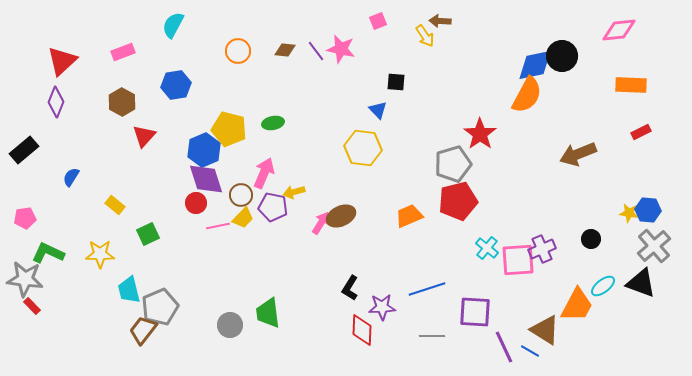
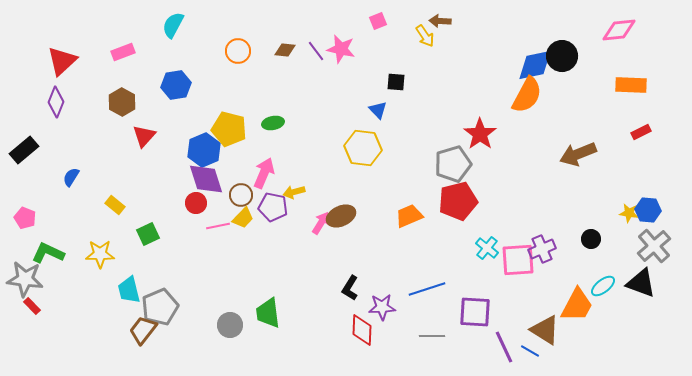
pink pentagon at (25, 218): rotated 30 degrees clockwise
